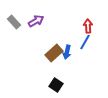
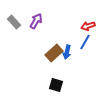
purple arrow: rotated 28 degrees counterclockwise
red arrow: rotated 104 degrees counterclockwise
black square: rotated 16 degrees counterclockwise
